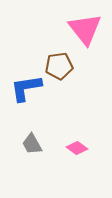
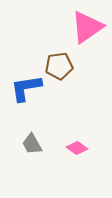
pink triangle: moved 2 px right, 2 px up; rotated 33 degrees clockwise
